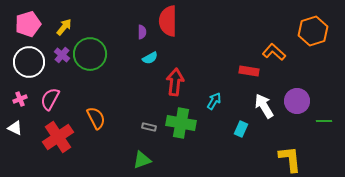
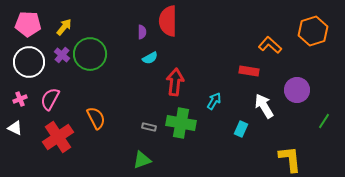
pink pentagon: rotated 20 degrees clockwise
orange L-shape: moved 4 px left, 7 px up
purple circle: moved 11 px up
green line: rotated 56 degrees counterclockwise
